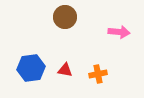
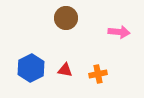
brown circle: moved 1 px right, 1 px down
blue hexagon: rotated 20 degrees counterclockwise
